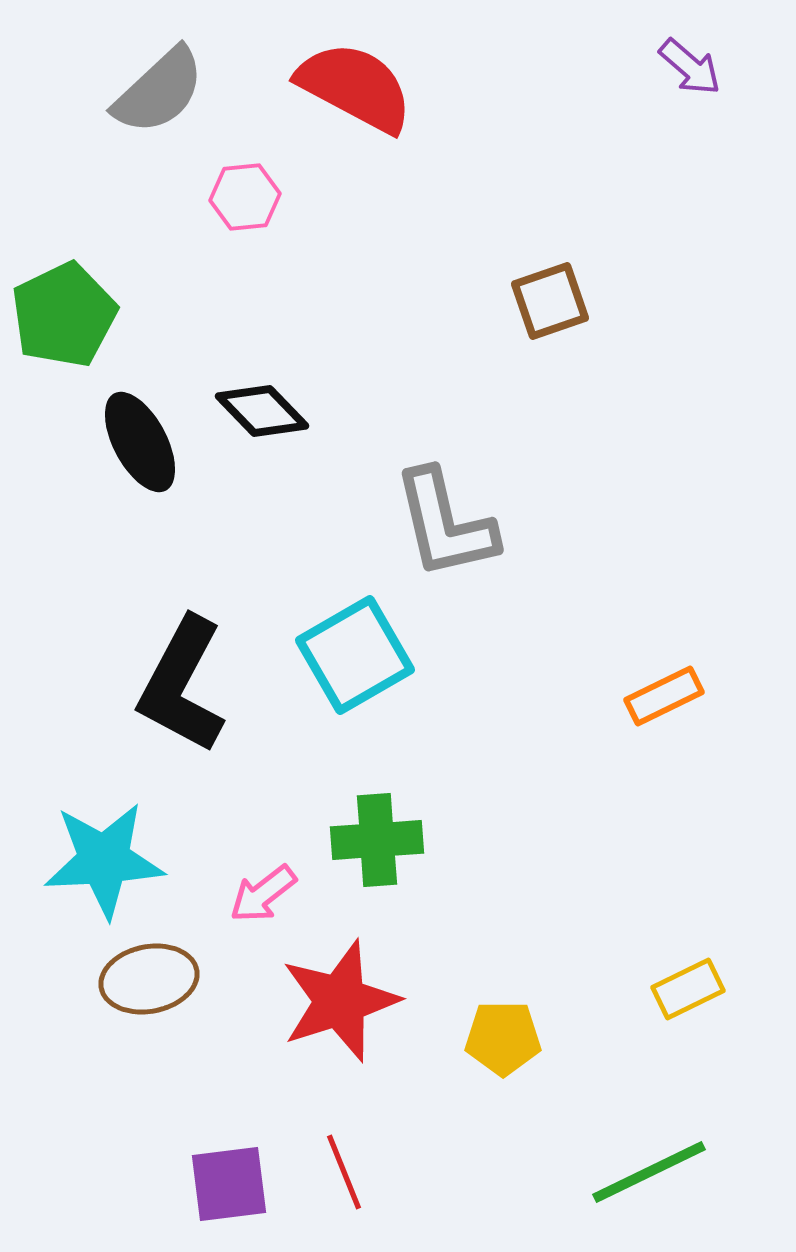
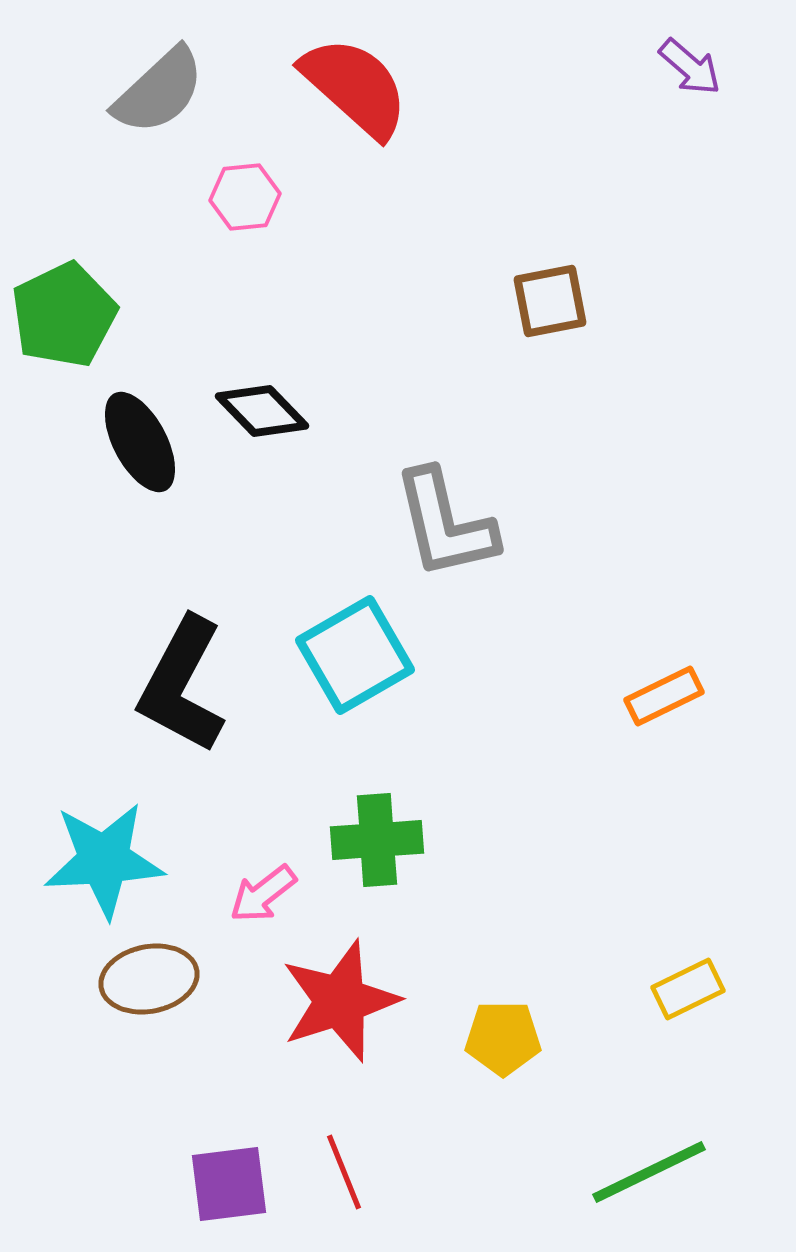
red semicircle: rotated 14 degrees clockwise
brown square: rotated 8 degrees clockwise
